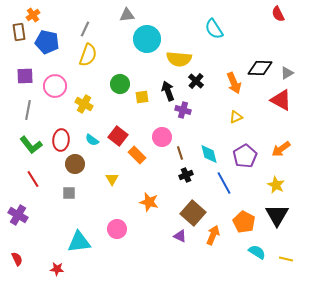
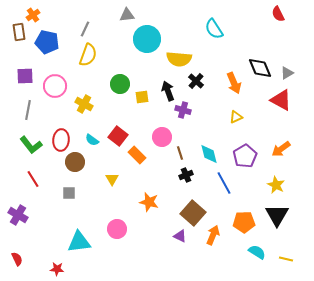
black diamond at (260, 68): rotated 65 degrees clockwise
brown circle at (75, 164): moved 2 px up
orange pentagon at (244, 222): rotated 30 degrees counterclockwise
